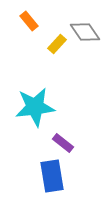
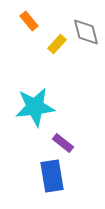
gray diamond: moved 1 px right; rotated 20 degrees clockwise
